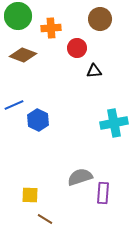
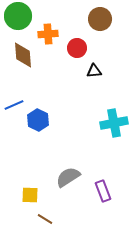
orange cross: moved 3 px left, 6 px down
brown diamond: rotated 64 degrees clockwise
gray semicircle: moved 12 px left; rotated 15 degrees counterclockwise
purple rectangle: moved 2 px up; rotated 25 degrees counterclockwise
